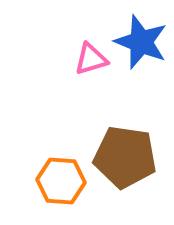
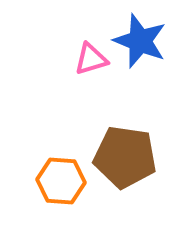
blue star: moved 1 px left, 1 px up
